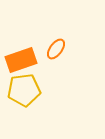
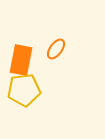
orange rectangle: rotated 60 degrees counterclockwise
